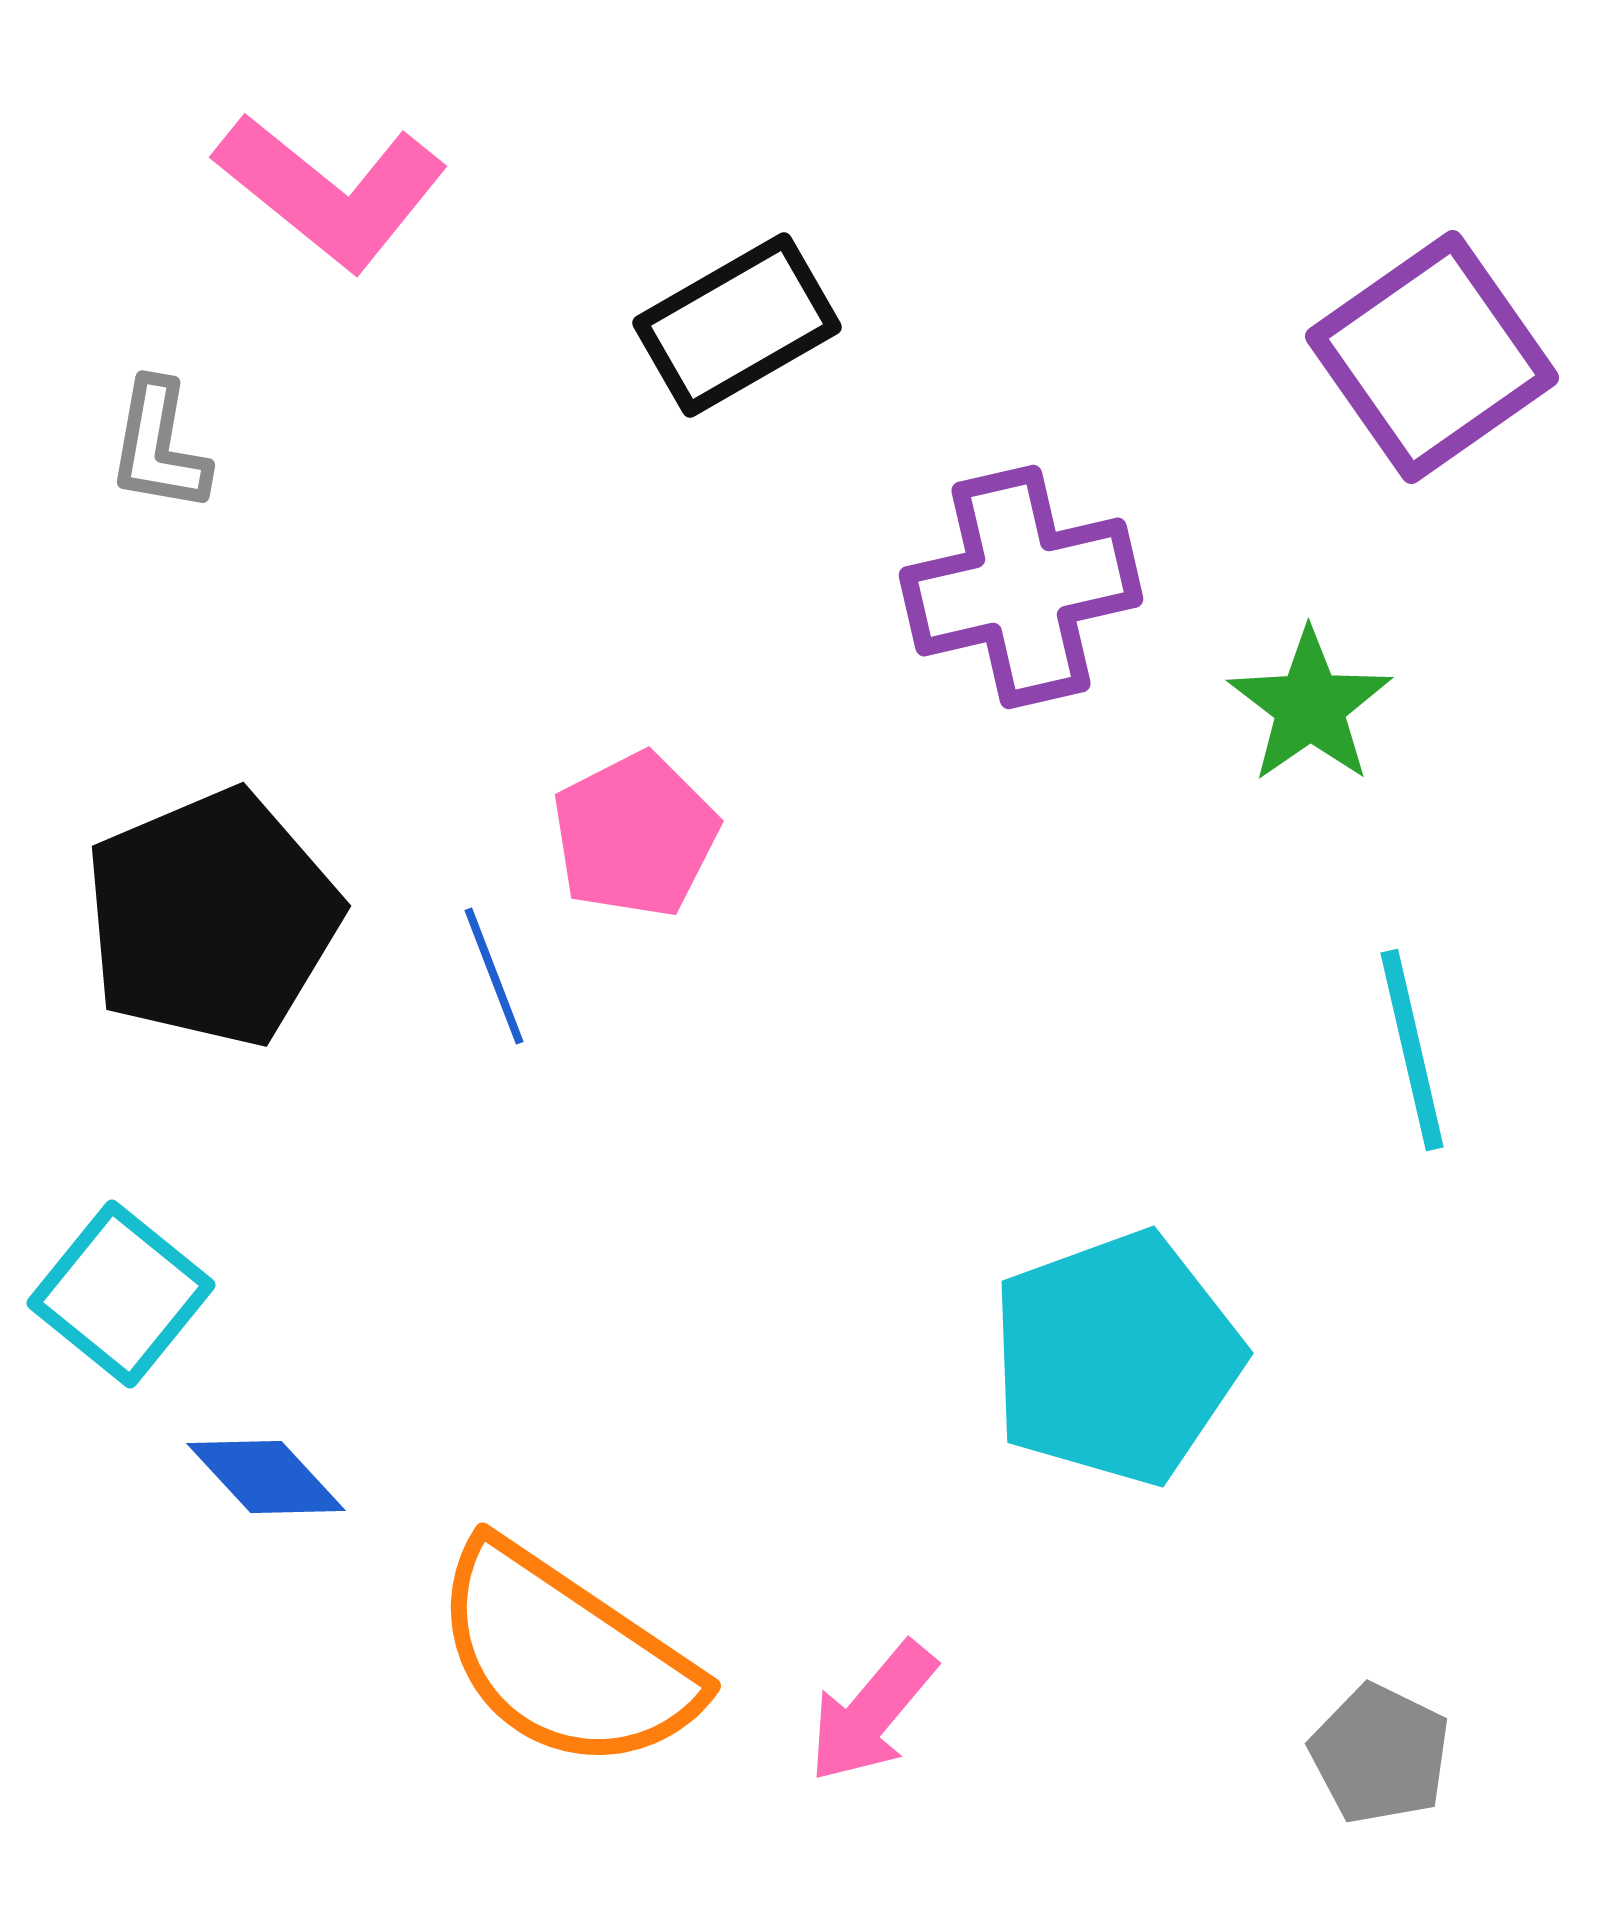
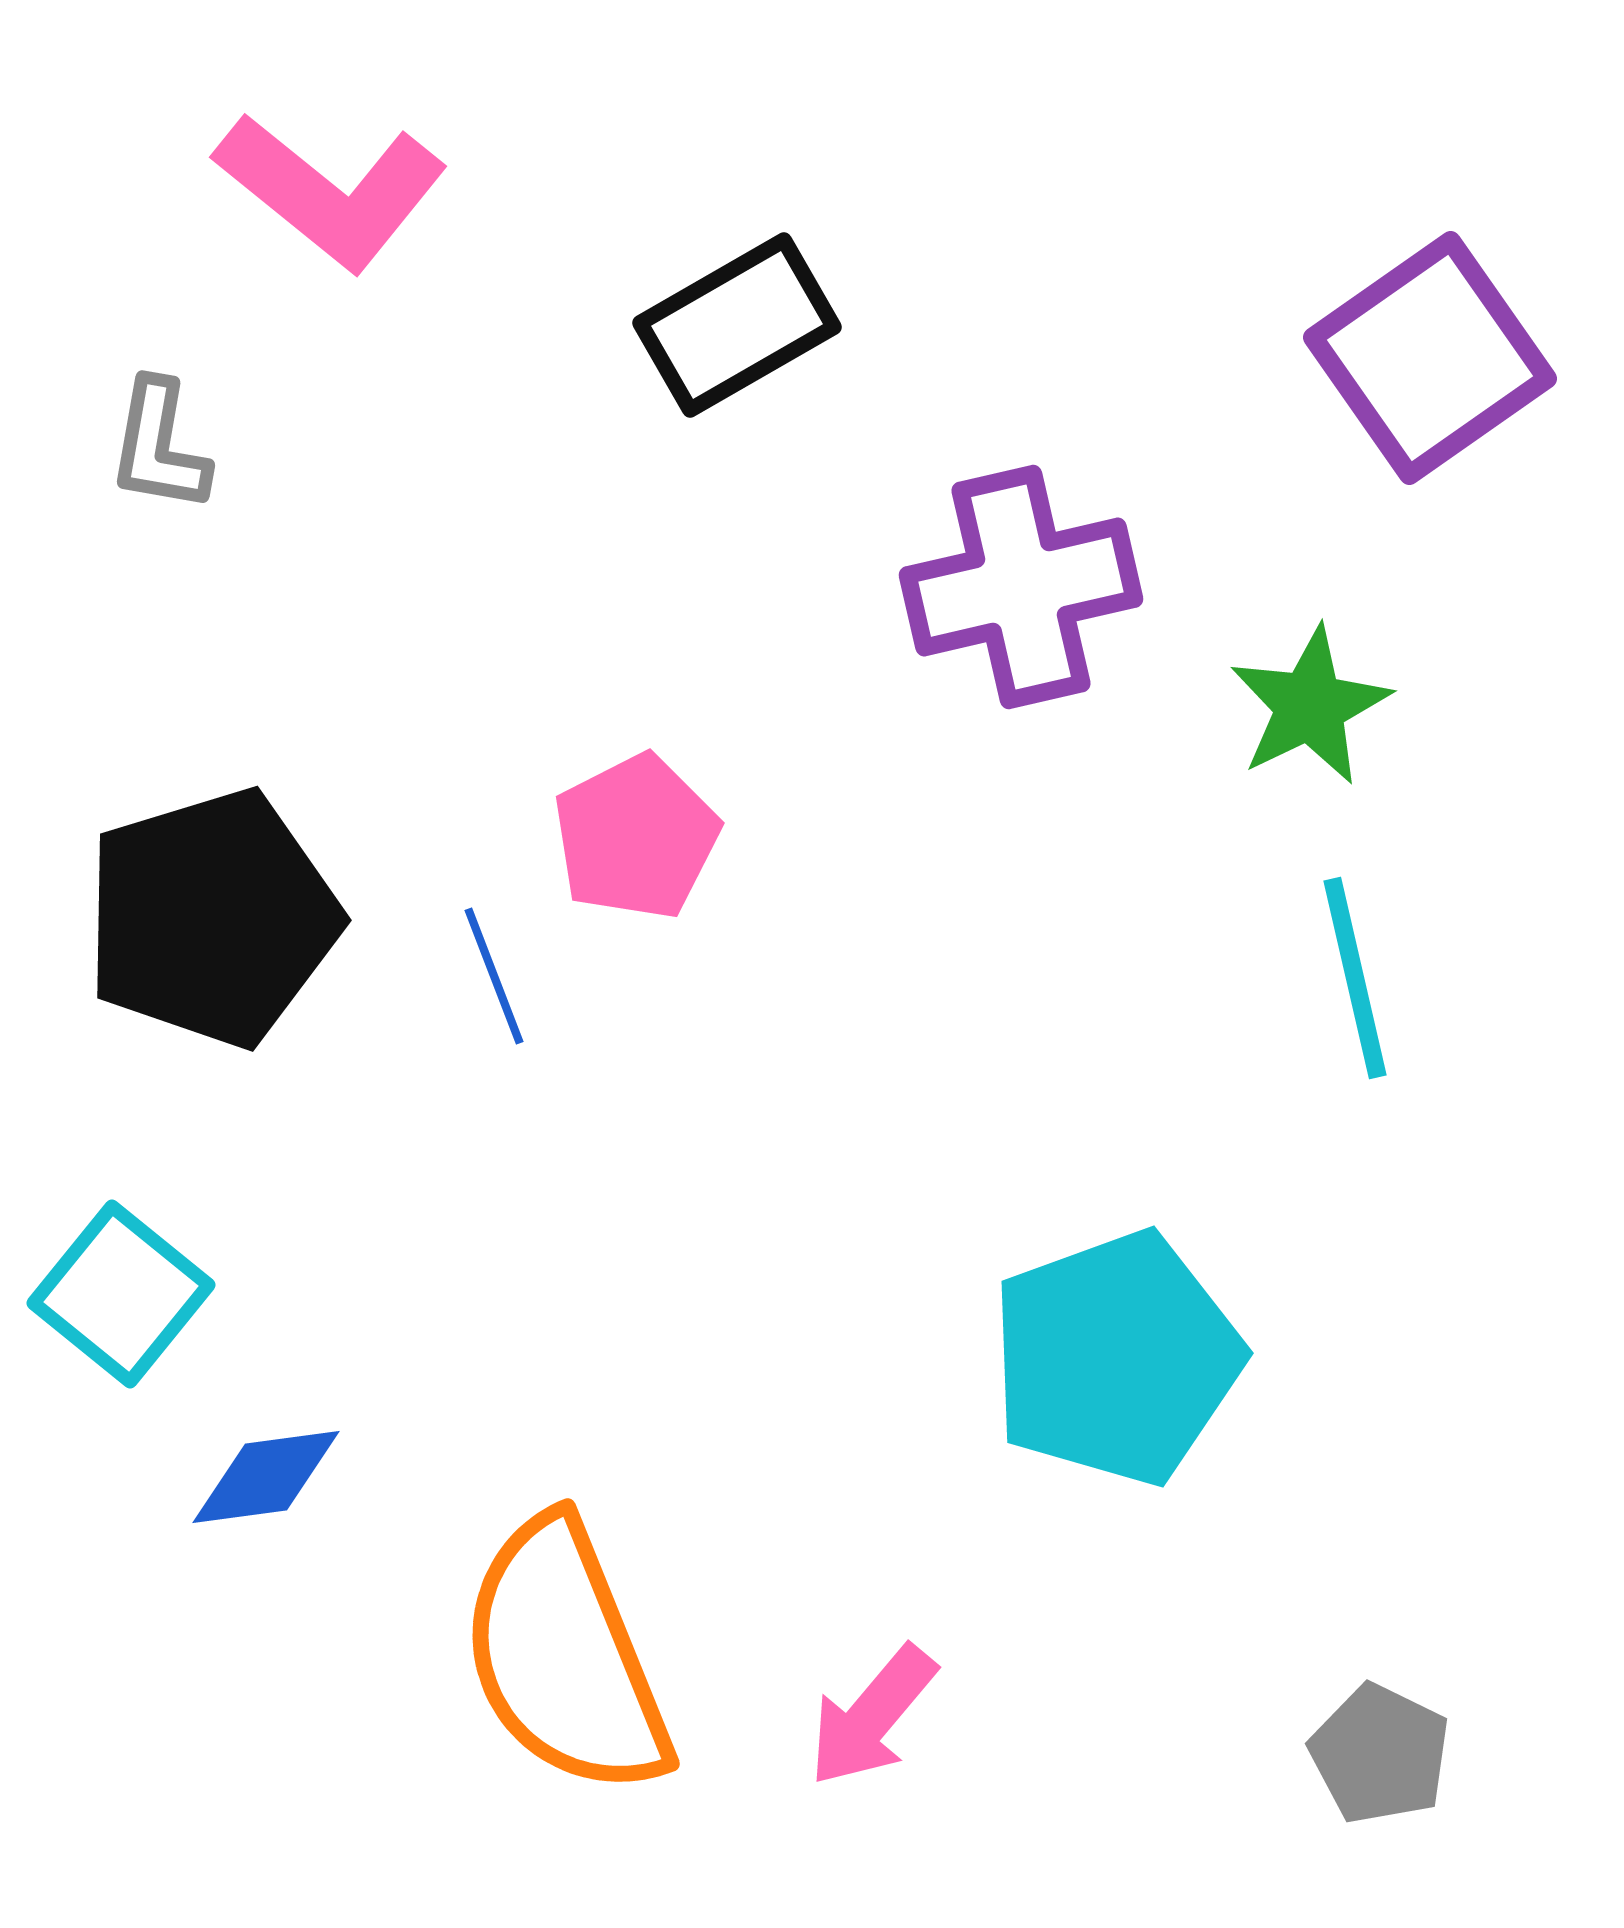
purple square: moved 2 px left, 1 px down
green star: rotated 9 degrees clockwise
pink pentagon: moved 1 px right, 2 px down
black pentagon: rotated 6 degrees clockwise
cyan line: moved 57 px left, 72 px up
blue diamond: rotated 55 degrees counterclockwise
orange semicircle: rotated 34 degrees clockwise
pink arrow: moved 4 px down
